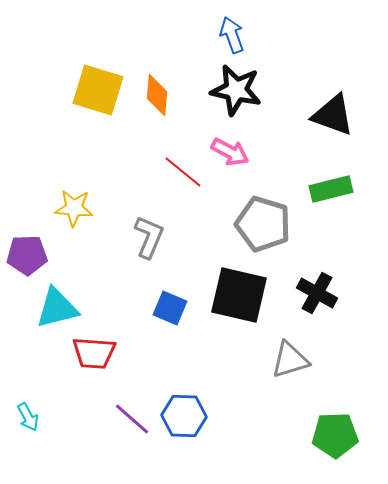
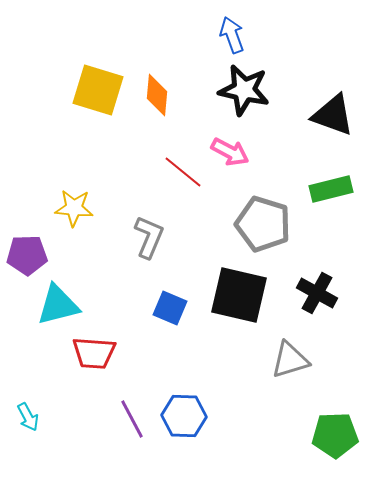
black star: moved 8 px right
cyan triangle: moved 1 px right, 3 px up
purple line: rotated 21 degrees clockwise
